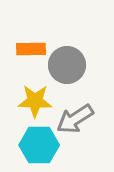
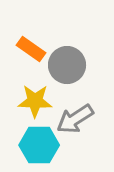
orange rectangle: rotated 36 degrees clockwise
